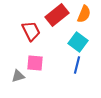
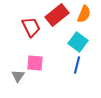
red trapezoid: moved 4 px up
gray triangle: rotated 40 degrees counterclockwise
